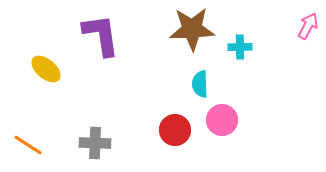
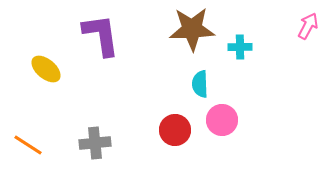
gray cross: rotated 8 degrees counterclockwise
